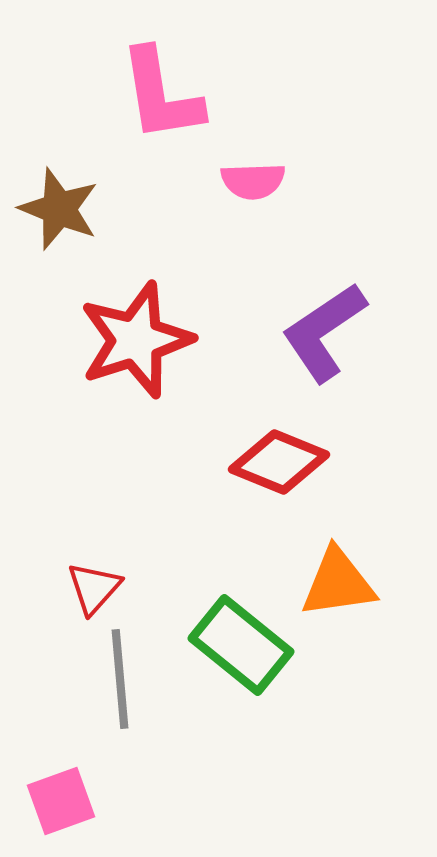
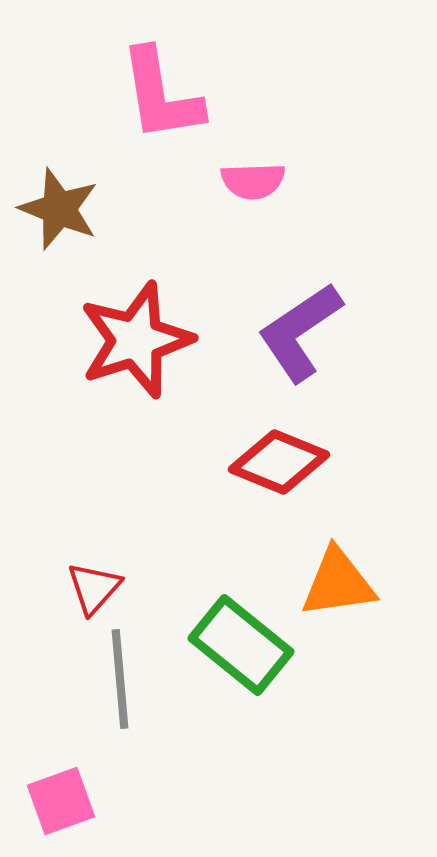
purple L-shape: moved 24 px left
